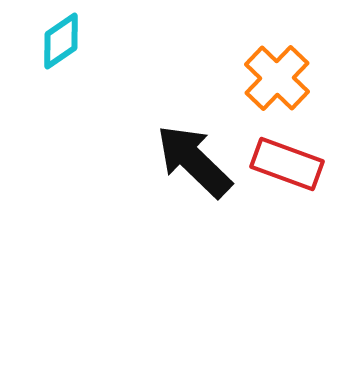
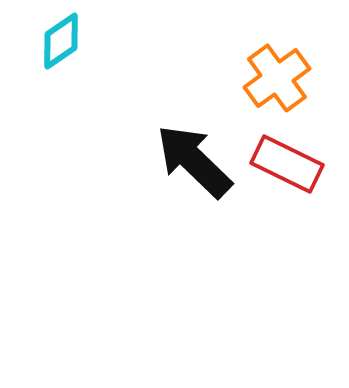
orange cross: rotated 10 degrees clockwise
red rectangle: rotated 6 degrees clockwise
